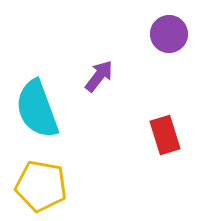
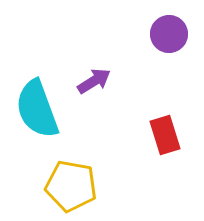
purple arrow: moved 5 px left, 5 px down; rotated 20 degrees clockwise
yellow pentagon: moved 30 px right
